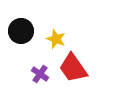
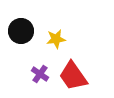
yellow star: rotated 30 degrees counterclockwise
red trapezoid: moved 8 px down
